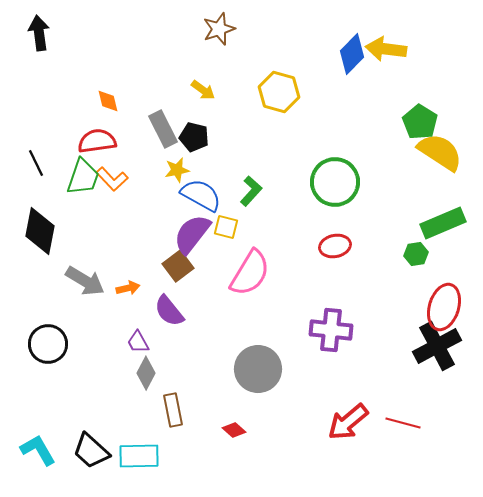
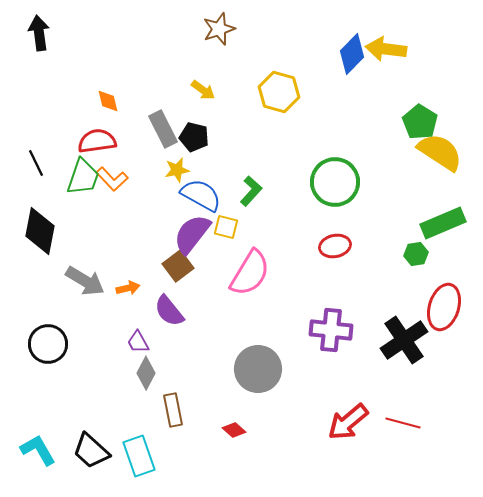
black cross at (437, 346): moved 33 px left, 6 px up; rotated 6 degrees counterclockwise
cyan rectangle at (139, 456): rotated 72 degrees clockwise
